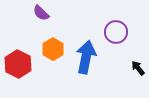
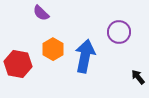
purple circle: moved 3 px right
blue arrow: moved 1 px left, 1 px up
red hexagon: rotated 16 degrees counterclockwise
black arrow: moved 9 px down
